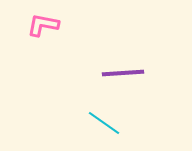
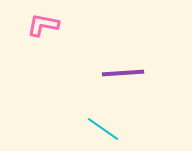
cyan line: moved 1 px left, 6 px down
